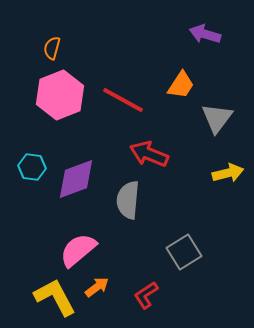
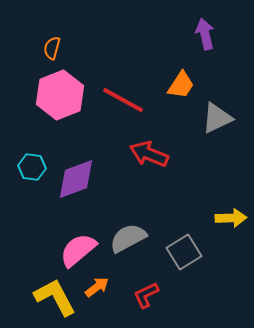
purple arrow: rotated 60 degrees clockwise
gray triangle: rotated 28 degrees clockwise
yellow arrow: moved 3 px right, 45 px down; rotated 12 degrees clockwise
gray semicircle: moved 38 px down; rotated 57 degrees clockwise
red L-shape: rotated 8 degrees clockwise
